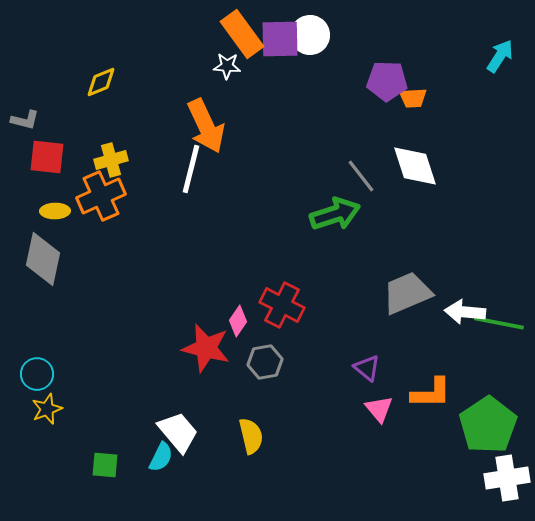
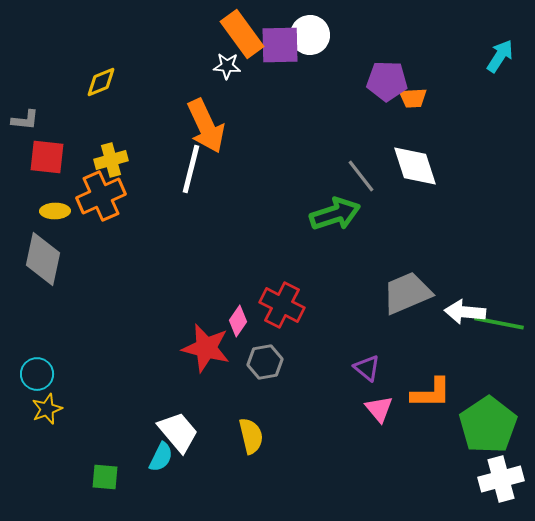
purple square: moved 6 px down
gray L-shape: rotated 8 degrees counterclockwise
green square: moved 12 px down
white cross: moved 6 px left, 1 px down; rotated 6 degrees counterclockwise
